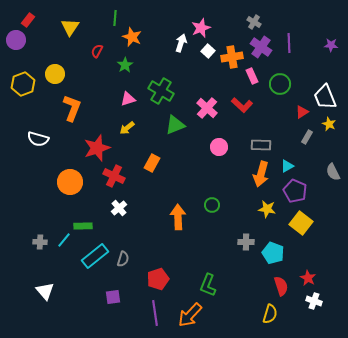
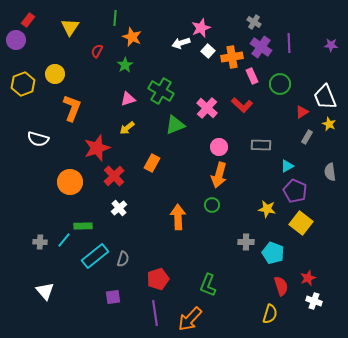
white arrow at (181, 43): rotated 126 degrees counterclockwise
gray semicircle at (333, 172): moved 3 px left; rotated 18 degrees clockwise
orange arrow at (261, 174): moved 42 px left, 1 px down
red cross at (114, 176): rotated 20 degrees clockwise
red star at (308, 278): rotated 21 degrees clockwise
orange arrow at (190, 315): moved 4 px down
